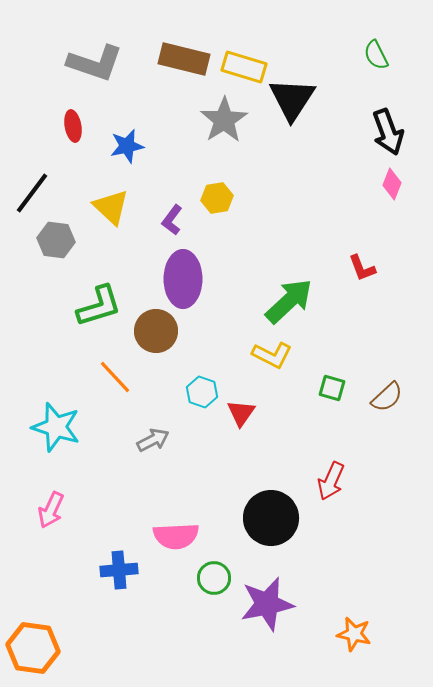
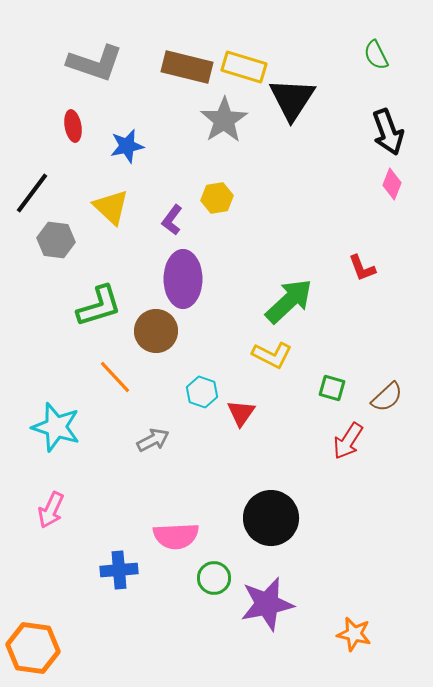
brown rectangle: moved 3 px right, 8 px down
red arrow: moved 17 px right, 40 px up; rotated 9 degrees clockwise
